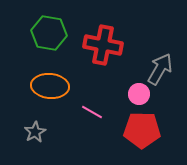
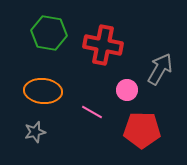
orange ellipse: moved 7 px left, 5 px down
pink circle: moved 12 px left, 4 px up
gray star: rotated 15 degrees clockwise
